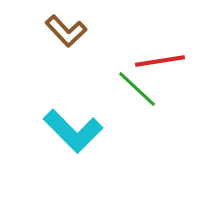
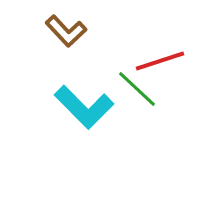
red line: rotated 9 degrees counterclockwise
cyan L-shape: moved 11 px right, 24 px up
